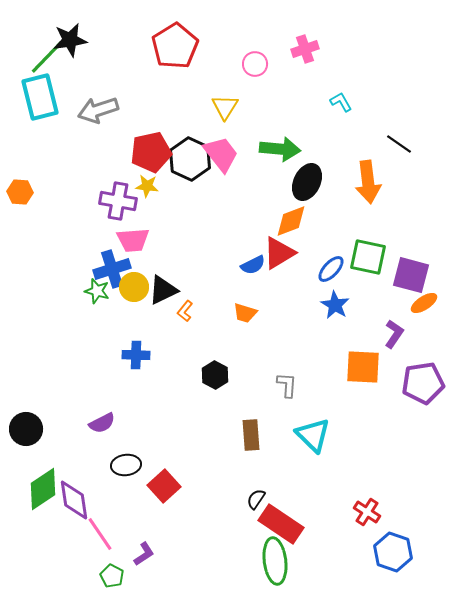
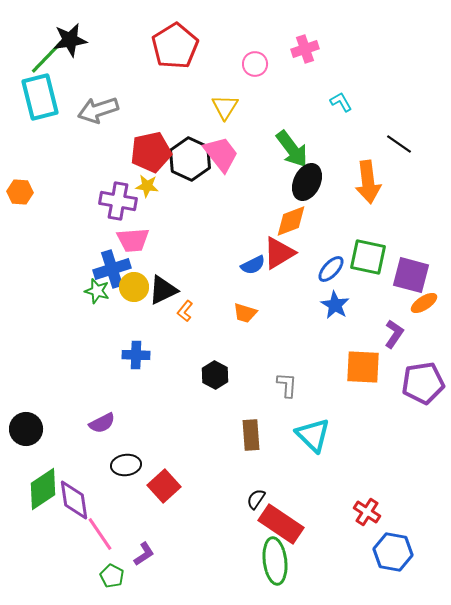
green arrow at (280, 149): moved 12 px right; rotated 48 degrees clockwise
blue hexagon at (393, 552): rotated 9 degrees counterclockwise
